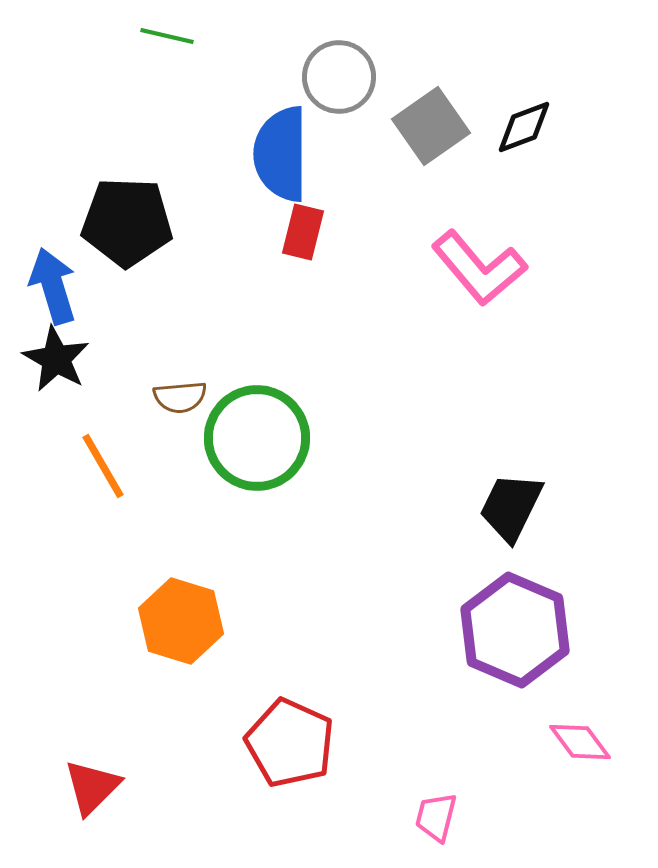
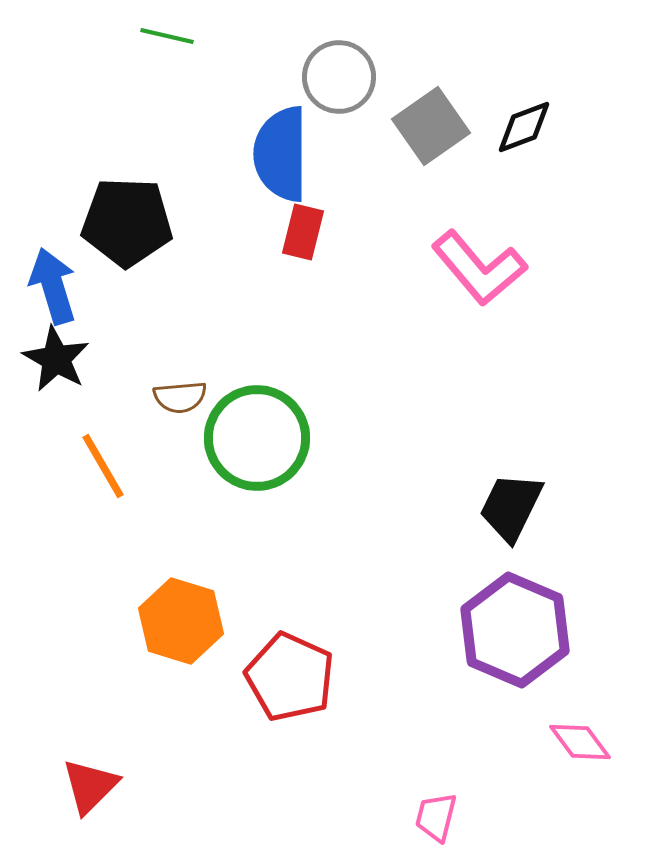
red pentagon: moved 66 px up
red triangle: moved 2 px left, 1 px up
